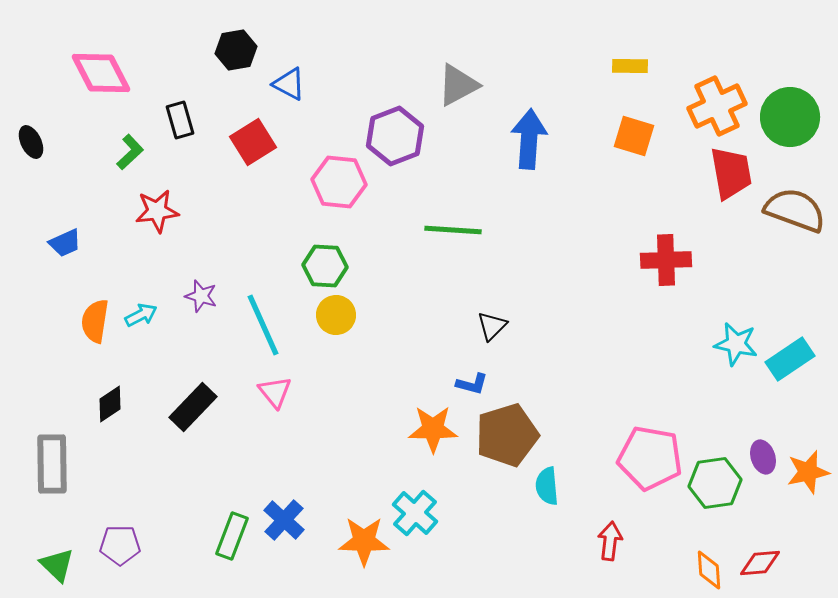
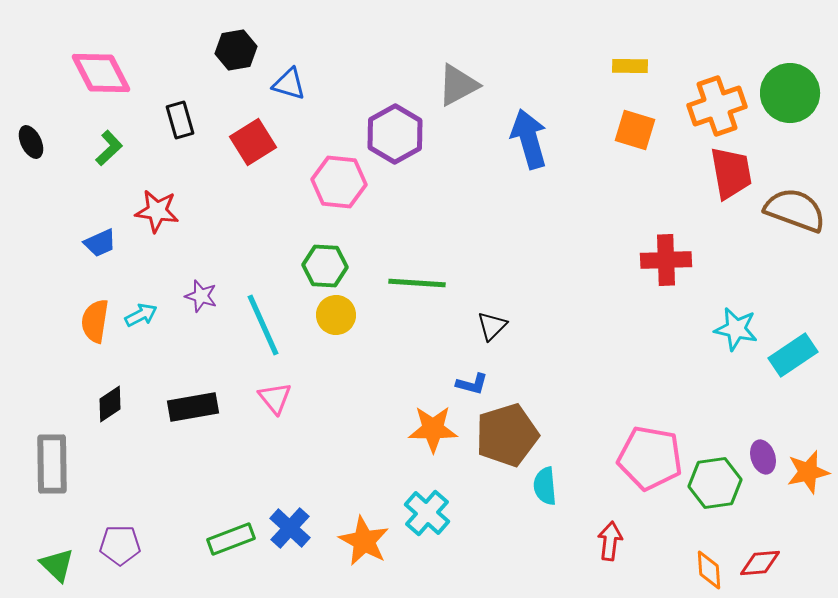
blue triangle at (289, 84): rotated 12 degrees counterclockwise
orange cross at (717, 106): rotated 6 degrees clockwise
green circle at (790, 117): moved 24 px up
purple hexagon at (395, 136): moved 2 px up; rotated 8 degrees counterclockwise
orange square at (634, 136): moved 1 px right, 6 px up
blue arrow at (529, 139): rotated 20 degrees counterclockwise
green L-shape at (130, 152): moved 21 px left, 4 px up
red star at (157, 211): rotated 15 degrees clockwise
green line at (453, 230): moved 36 px left, 53 px down
blue trapezoid at (65, 243): moved 35 px right
cyan star at (736, 344): moved 15 px up
cyan rectangle at (790, 359): moved 3 px right, 4 px up
pink triangle at (275, 392): moved 6 px down
black rectangle at (193, 407): rotated 36 degrees clockwise
cyan semicircle at (547, 486): moved 2 px left
cyan cross at (415, 513): moved 12 px right
blue cross at (284, 520): moved 6 px right, 8 px down
green rectangle at (232, 536): moved 1 px left, 3 px down; rotated 48 degrees clockwise
orange star at (364, 541): rotated 27 degrees clockwise
